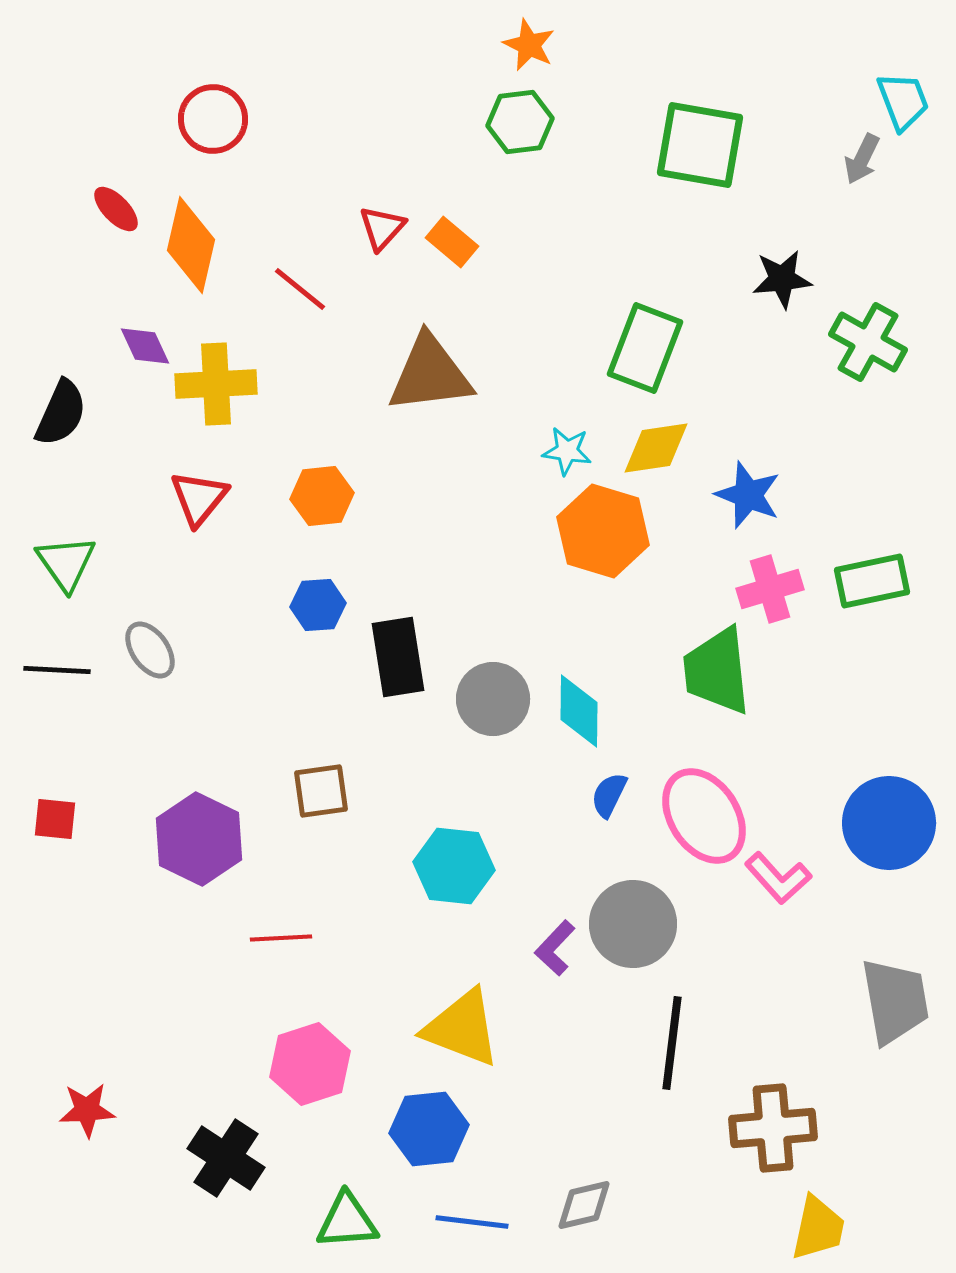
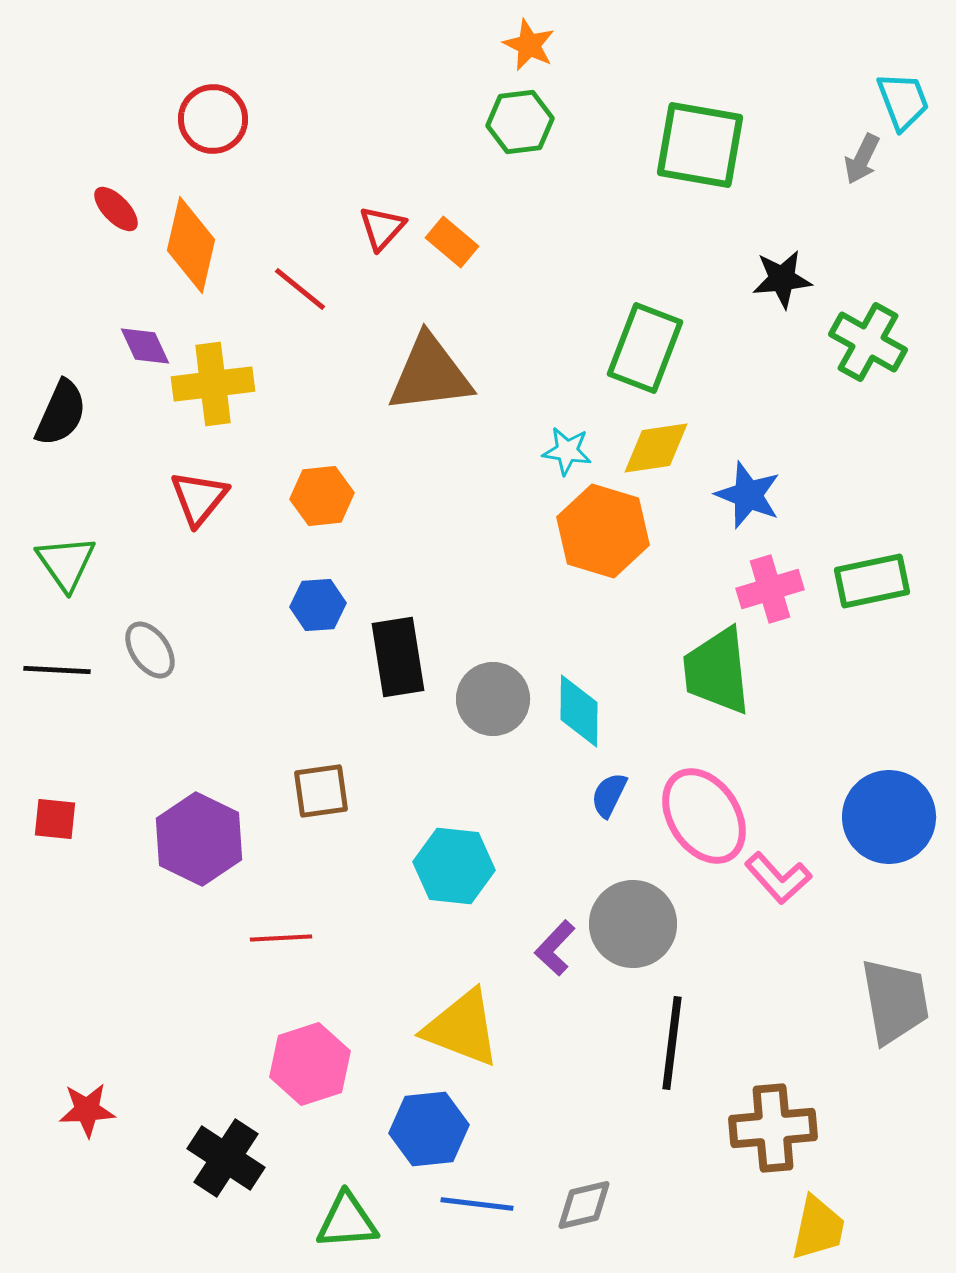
yellow cross at (216, 384): moved 3 px left; rotated 4 degrees counterclockwise
blue circle at (889, 823): moved 6 px up
blue line at (472, 1222): moved 5 px right, 18 px up
